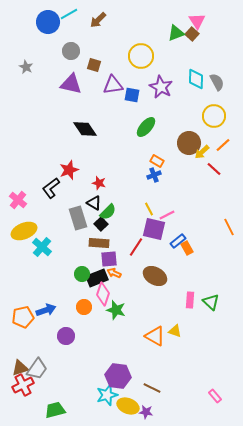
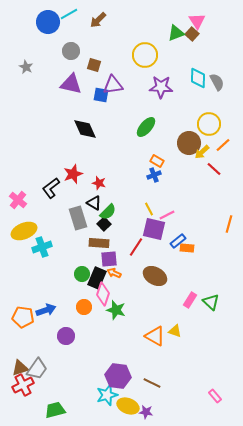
yellow circle at (141, 56): moved 4 px right, 1 px up
cyan diamond at (196, 79): moved 2 px right, 1 px up
purple star at (161, 87): rotated 25 degrees counterclockwise
blue square at (132, 95): moved 31 px left
yellow circle at (214, 116): moved 5 px left, 8 px down
black diamond at (85, 129): rotated 10 degrees clockwise
red star at (69, 170): moved 4 px right, 4 px down
black square at (101, 224): moved 3 px right
orange line at (229, 227): moved 3 px up; rotated 42 degrees clockwise
cyan cross at (42, 247): rotated 30 degrees clockwise
orange rectangle at (187, 248): rotated 56 degrees counterclockwise
black rectangle at (97, 278): rotated 45 degrees counterclockwise
pink rectangle at (190, 300): rotated 28 degrees clockwise
orange pentagon at (23, 317): rotated 20 degrees clockwise
brown line at (152, 388): moved 5 px up
